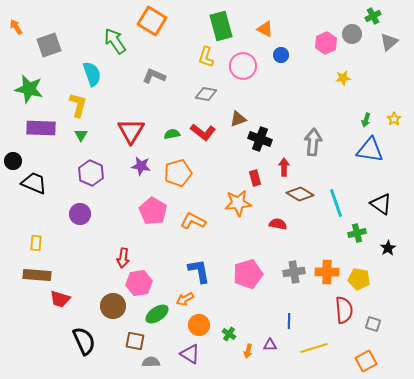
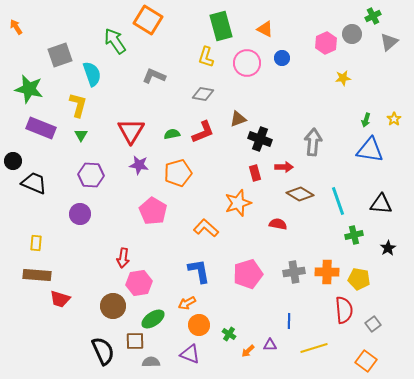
orange square at (152, 21): moved 4 px left, 1 px up
gray square at (49, 45): moved 11 px right, 10 px down
blue circle at (281, 55): moved 1 px right, 3 px down
pink circle at (243, 66): moved 4 px right, 3 px up
gray diamond at (206, 94): moved 3 px left
purple rectangle at (41, 128): rotated 20 degrees clockwise
red L-shape at (203, 132): rotated 60 degrees counterclockwise
purple star at (141, 166): moved 2 px left, 1 px up
red arrow at (284, 167): rotated 90 degrees clockwise
purple hexagon at (91, 173): moved 2 px down; rotated 20 degrees counterclockwise
red rectangle at (255, 178): moved 5 px up
orange star at (238, 203): rotated 12 degrees counterclockwise
cyan line at (336, 203): moved 2 px right, 2 px up
black triangle at (381, 204): rotated 30 degrees counterclockwise
orange L-shape at (193, 221): moved 13 px right, 7 px down; rotated 15 degrees clockwise
green cross at (357, 233): moved 3 px left, 2 px down
orange arrow at (185, 299): moved 2 px right, 4 px down
green ellipse at (157, 314): moved 4 px left, 5 px down
gray square at (373, 324): rotated 35 degrees clockwise
black semicircle at (84, 341): moved 19 px right, 10 px down
brown square at (135, 341): rotated 12 degrees counterclockwise
orange arrow at (248, 351): rotated 32 degrees clockwise
purple triangle at (190, 354): rotated 10 degrees counterclockwise
orange square at (366, 361): rotated 25 degrees counterclockwise
